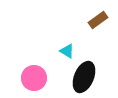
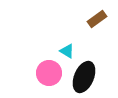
brown rectangle: moved 1 px left, 1 px up
pink circle: moved 15 px right, 5 px up
